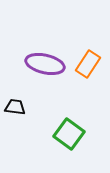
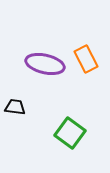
orange rectangle: moved 2 px left, 5 px up; rotated 60 degrees counterclockwise
green square: moved 1 px right, 1 px up
